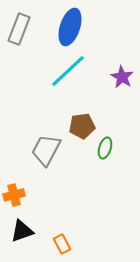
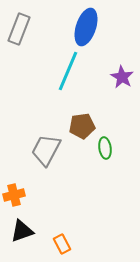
blue ellipse: moved 16 px right
cyan line: rotated 24 degrees counterclockwise
green ellipse: rotated 25 degrees counterclockwise
